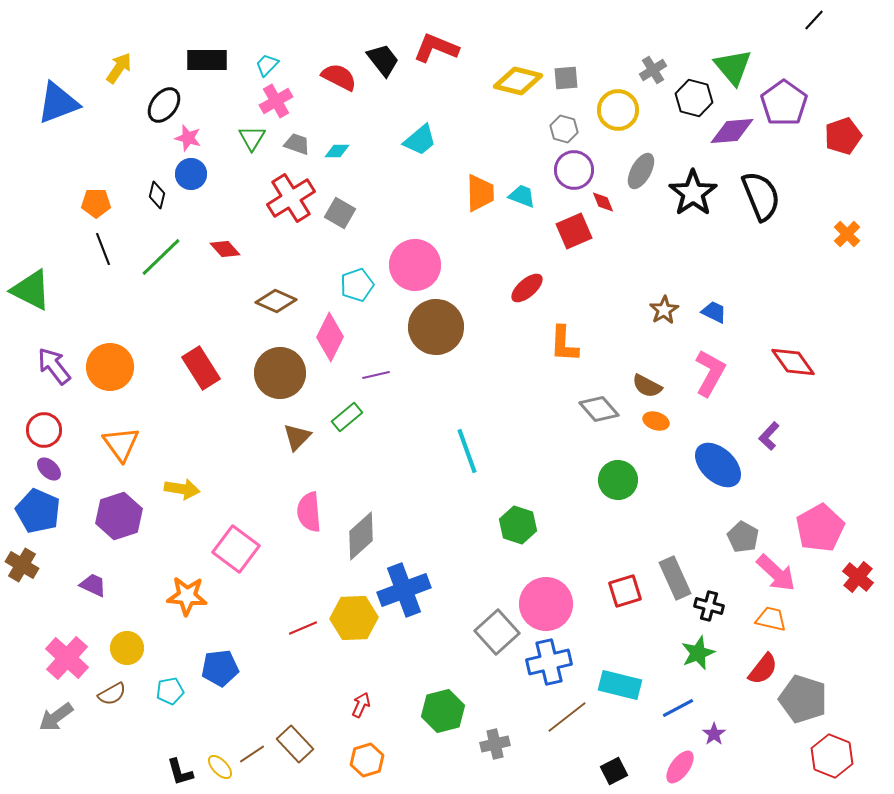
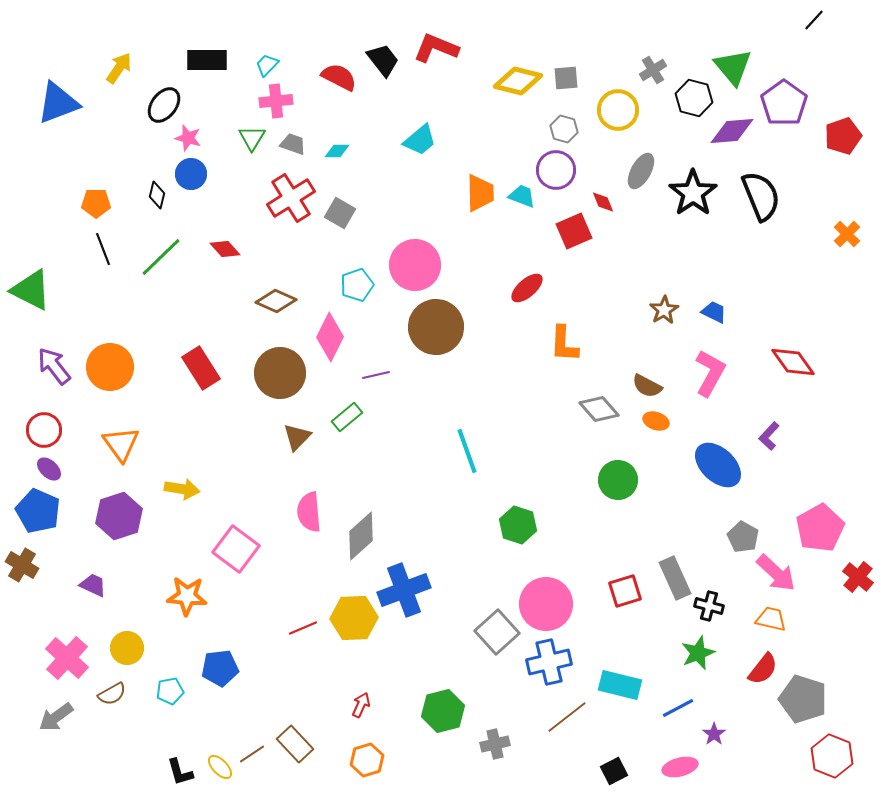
pink cross at (276, 101): rotated 24 degrees clockwise
gray trapezoid at (297, 144): moved 4 px left
purple circle at (574, 170): moved 18 px left
pink ellipse at (680, 767): rotated 40 degrees clockwise
